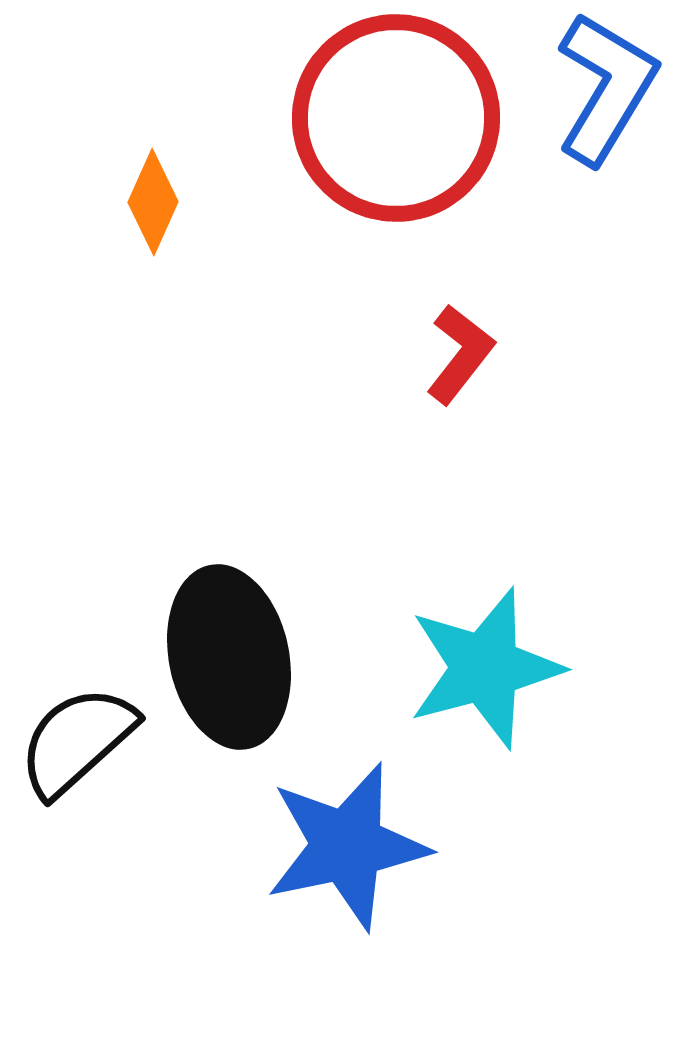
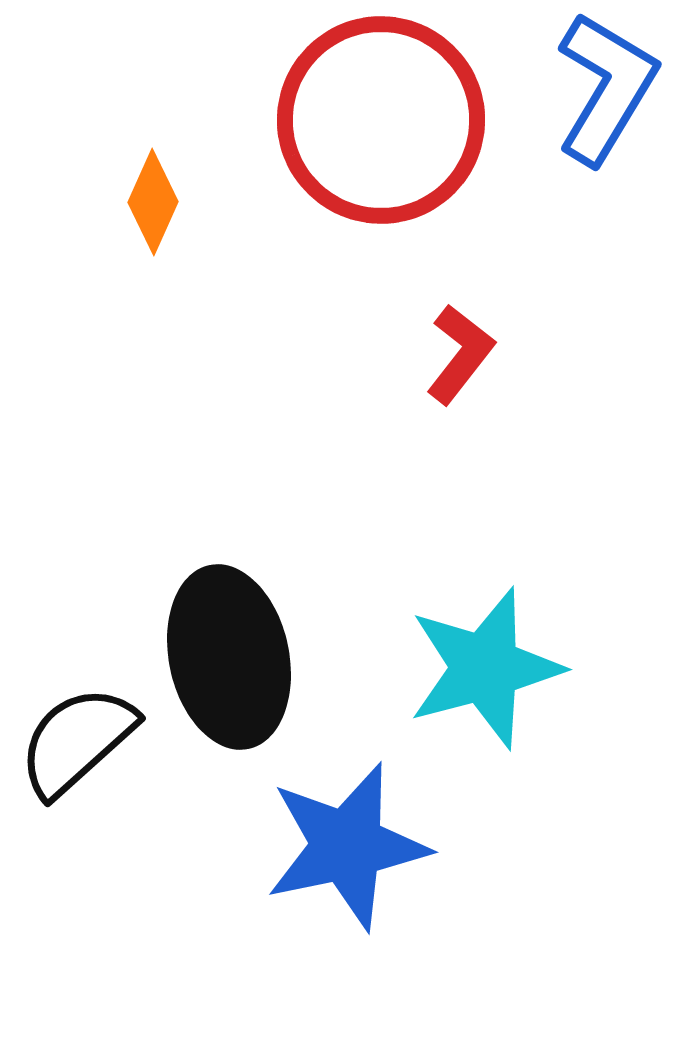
red circle: moved 15 px left, 2 px down
